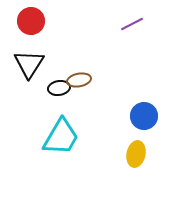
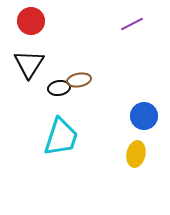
cyan trapezoid: rotated 12 degrees counterclockwise
